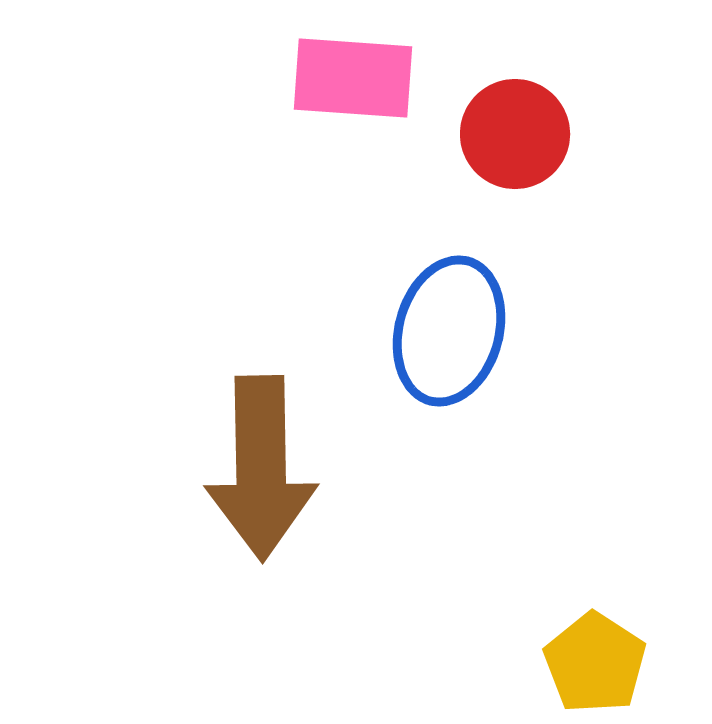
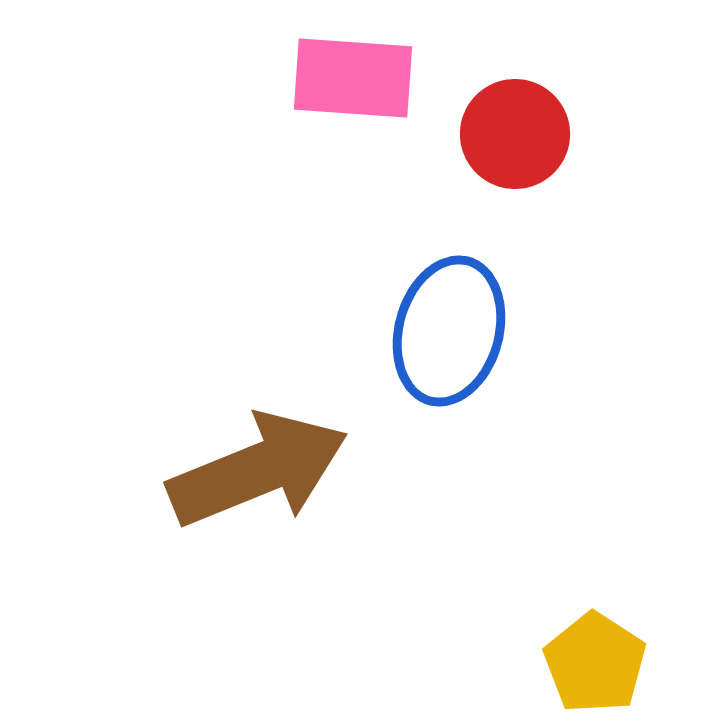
brown arrow: moved 3 px left, 2 px down; rotated 111 degrees counterclockwise
